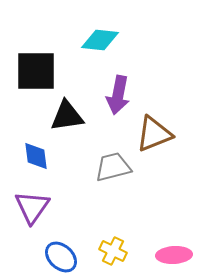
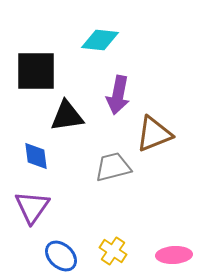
yellow cross: rotated 8 degrees clockwise
blue ellipse: moved 1 px up
